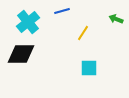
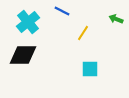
blue line: rotated 42 degrees clockwise
black diamond: moved 2 px right, 1 px down
cyan square: moved 1 px right, 1 px down
